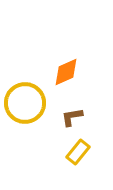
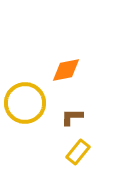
orange diamond: moved 2 px up; rotated 12 degrees clockwise
brown L-shape: rotated 10 degrees clockwise
